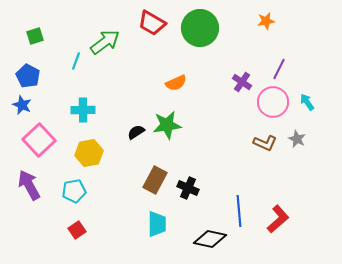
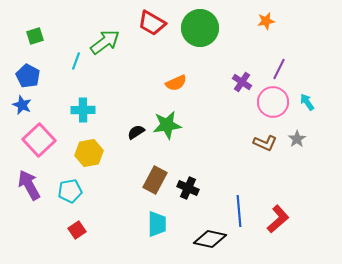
gray star: rotated 12 degrees clockwise
cyan pentagon: moved 4 px left
